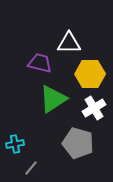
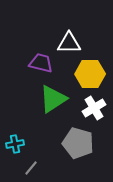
purple trapezoid: moved 1 px right
